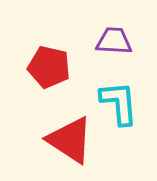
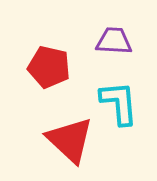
red triangle: rotated 10 degrees clockwise
